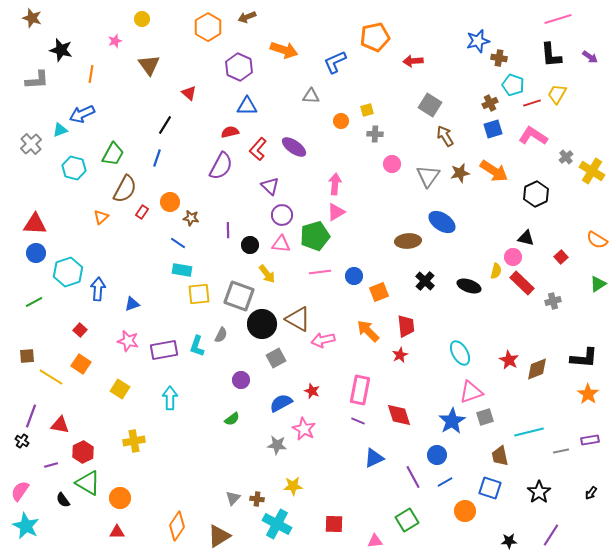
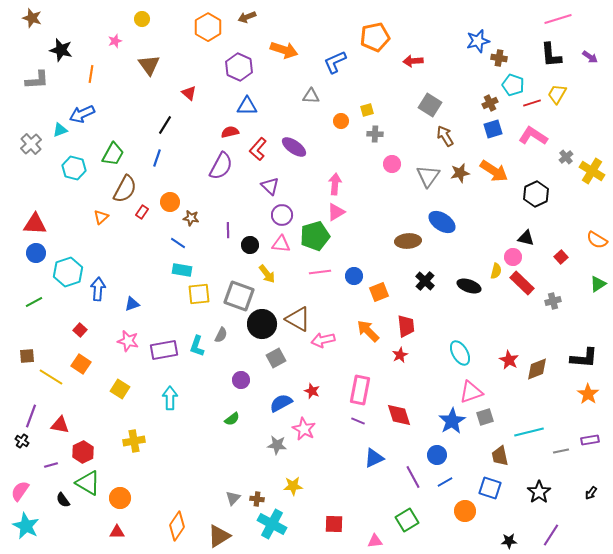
cyan cross at (277, 524): moved 5 px left
